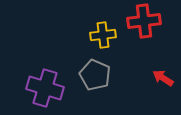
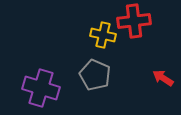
red cross: moved 10 px left
yellow cross: rotated 20 degrees clockwise
purple cross: moved 4 px left
